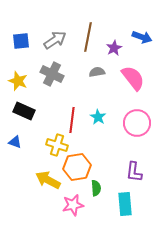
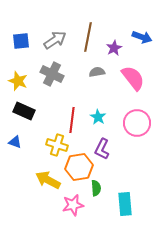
orange hexagon: moved 2 px right
purple L-shape: moved 32 px left, 23 px up; rotated 20 degrees clockwise
